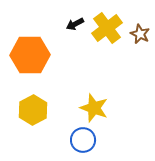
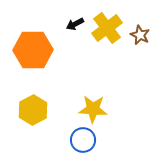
brown star: moved 1 px down
orange hexagon: moved 3 px right, 5 px up
yellow star: moved 1 px left, 1 px down; rotated 16 degrees counterclockwise
